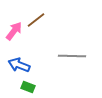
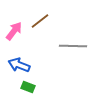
brown line: moved 4 px right, 1 px down
gray line: moved 1 px right, 10 px up
